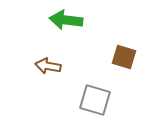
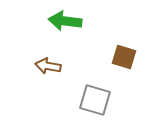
green arrow: moved 1 px left, 1 px down
